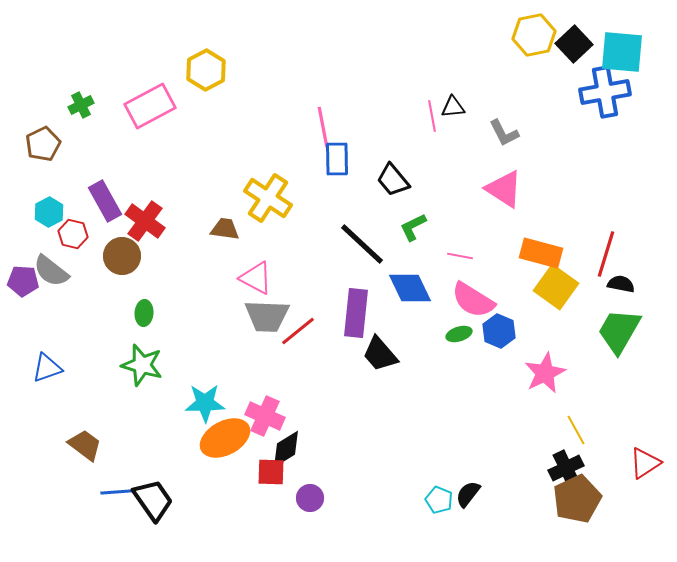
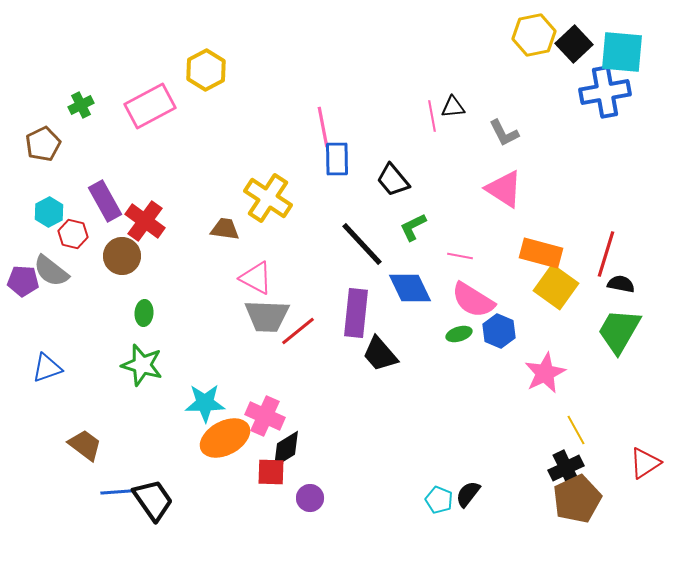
black line at (362, 244): rotated 4 degrees clockwise
